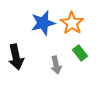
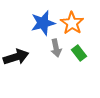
green rectangle: moved 1 px left
black arrow: rotated 95 degrees counterclockwise
gray arrow: moved 17 px up
